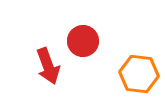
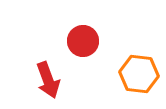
red arrow: moved 14 px down
